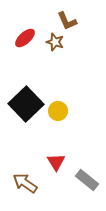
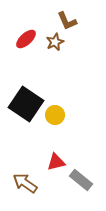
red ellipse: moved 1 px right, 1 px down
brown star: rotated 30 degrees clockwise
black square: rotated 12 degrees counterclockwise
yellow circle: moved 3 px left, 4 px down
red triangle: rotated 48 degrees clockwise
gray rectangle: moved 6 px left
